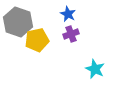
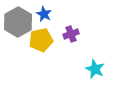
blue star: moved 24 px left
gray hexagon: rotated 12 degrees clockwise
yellow pentagon: moved 4 px right
